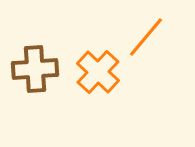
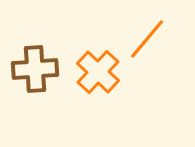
orange line: moved 1 px right, 2 px down
